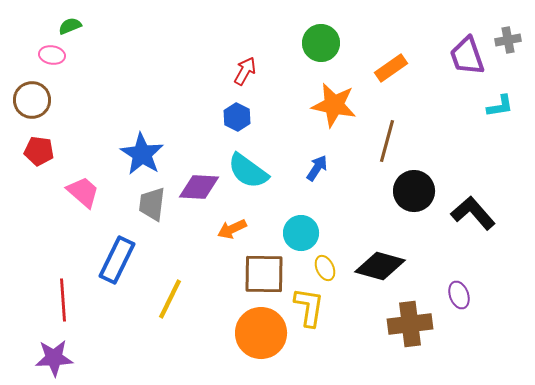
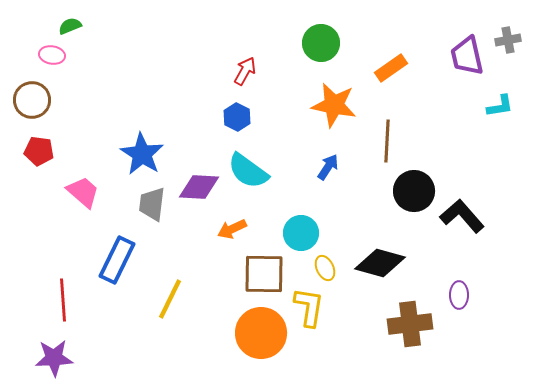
purple trapezoid: rotated 6 degrees clockwise
brown line: rotated 12 degrees counterclockwise
blue arrow: moved 11 px right, 1 px up
black L-shape: moved 11 px left, 3 px down
black diamond: moved 3 px up
purple ellipse: rotated 20 degrees clockwise
